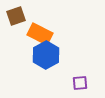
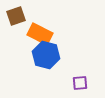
blue hexagon: rotated 16 degrees counterclockwise
